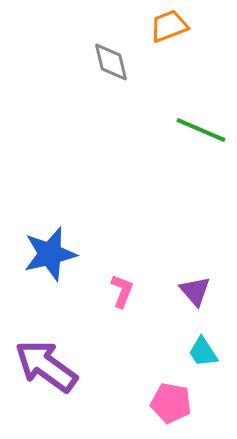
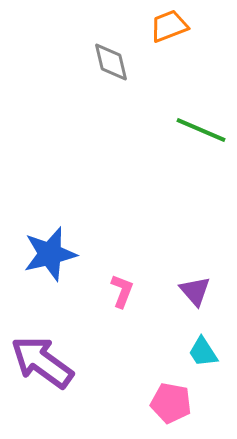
purple arrow: moved 4 px left, 4 px up
